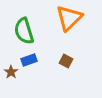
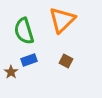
orange triangle: moved 7 px left, 2 px down
